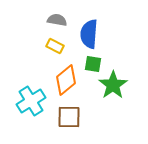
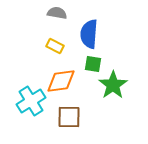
gray semicircle: moved 7 px up
orange diamond: moved 5 px left, 1 px down; rotated 32 degrees clockwise
